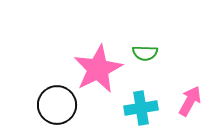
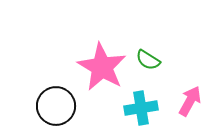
green semicircle: moved 3 px right, 7 px down; rotated 30 degrees clockwise
pink star: moved 4 px right, 2 px up; rotated 15 degrees counterclockwise
black circle: moved 1 px left, 1 px down
